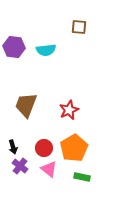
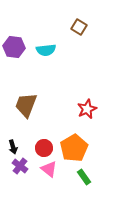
brown square: rotated 28 degrees clockwise
red star: moved 18 px right, 1 px up
green rectangle: moved 2 px right; rotated 42 degrees clockwise
